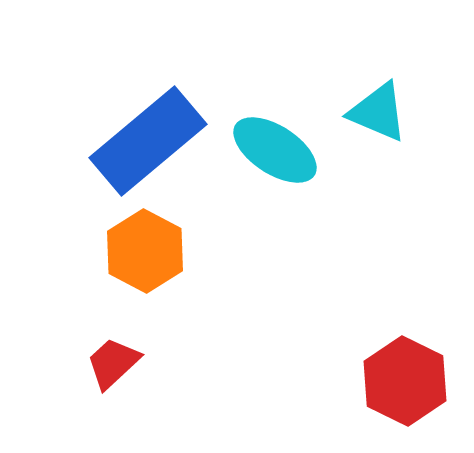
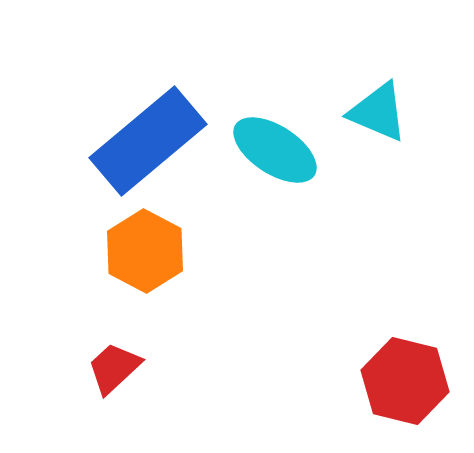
red trapezoid: moved 1 px right, 5 px down
red hexagon: rotated 12 degrees counterclockwise
